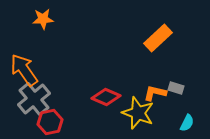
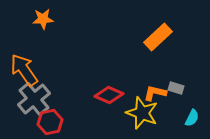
orange rectangle: moved 1 px up
red diamond: moved 3 px right, 2 px up
yellow star: moved 4 px right
cyan semicircle: moved 5 px right, 5 px up
